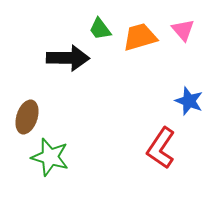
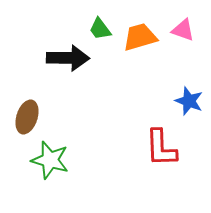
pink triangle: rotated 30 degrees counterclockwise
red L-shape: rotated 36 degrees counterclockwise
green star: moved 3 px down
